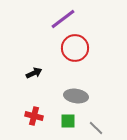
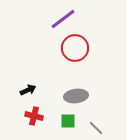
black arrow: moved 6 px left, 17 px down
gray ellipse: rotated 15 degrees counterclockwise
